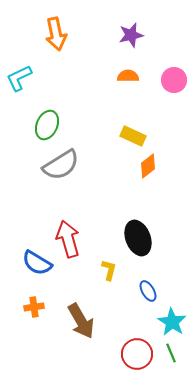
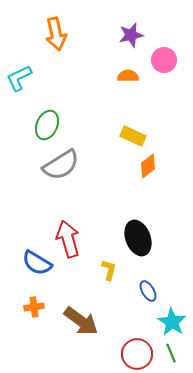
pink circle: moved 10 px left, 20 px up
brown arrow: rotated 24 degrees counterclockwise
